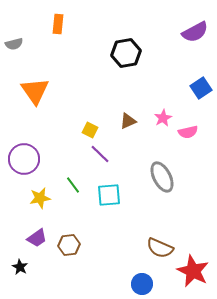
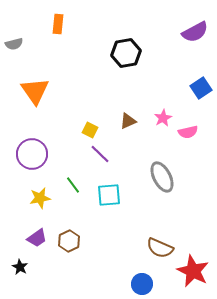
purple circle: moved 8 px right, 5 px up
brown hexagon: moved 4 px up; rotated 20 degrees counterclockwise
